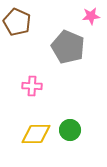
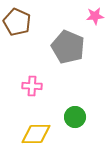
pink star: moved 4 px right
green circle: moved 5 px right, 13 px up
